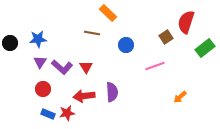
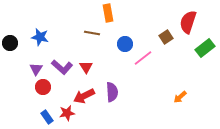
orange rectangle: rotated 36 degrees clockwise
red semicircle: moved 2 px right
blue star: moved 2 px right, 2 px up; rotated 18 degrees clockwise
blue circle: moved 1 px left, 1 px up
purple triangle: moved 4 px left, 7 px down
pink line: moved 12 px left, 8 px up; rotated 18 degrees counterclockwise
red circle: moved 2 px up
red arrow: rotated 20 degrees counterclockwise
blue rectangle: moved 1 px left, 3 px down; rotated 32 degrees clockwise
